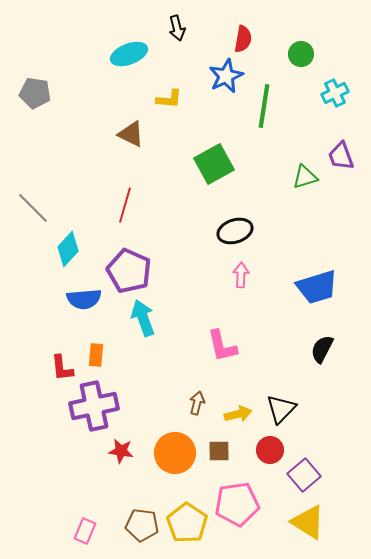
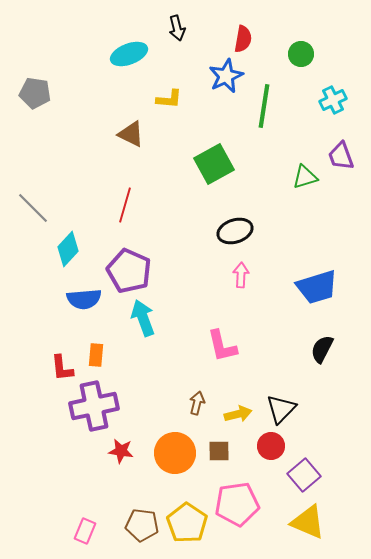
cyan cross: moved 2 px left, 7 px down
red circle: moved 1 px right, 4 px up
yellow triangle: rotated 9 degrees counterclockwise
